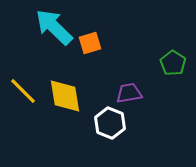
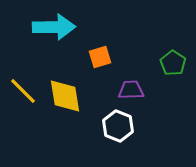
cyan arrow: rotated 135 degrees clockwise
orange square: moved 10 px right, 14 px down
purple trapezoid: moved 2 px right, 3 px up; rotated 8 degrees clockwise
white hexagon: moved 8 px right, 3 px down
